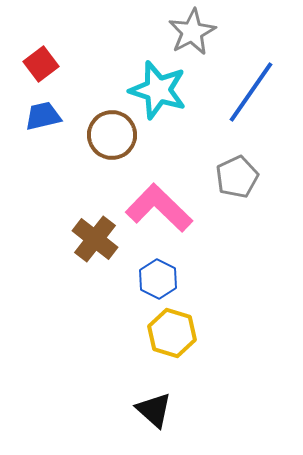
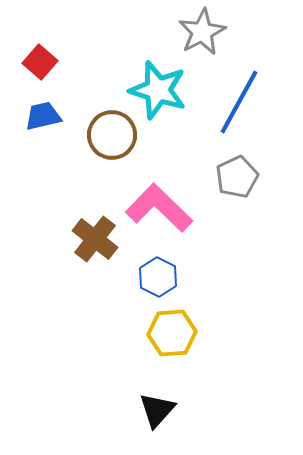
gray star: moved 10 px right
red square: moved 1 px left, 2 px up; rotated 12 degrees counterclockwise
blue line: moved 12 px left, 10 px down; rotated 6 degrees counterclockwise
blue hexagon: moved 2 px up
yellow hexagon: rotated 21 degrees counterclockwise
black triangle: moved 3 px right; rotated 30 degrees clockwise
